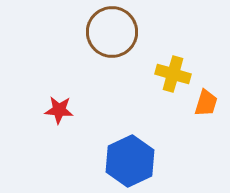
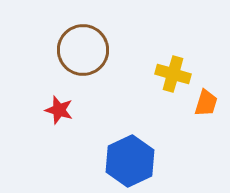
brown circle: moved 29 px left, 18 px down
red star: rotated 12 degrees clockwise
